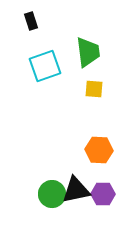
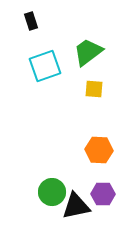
green trapezoid: rotated 120 degrees counterclockwise
black triangle: moved 16 px down
green circle: moved 2 px up
